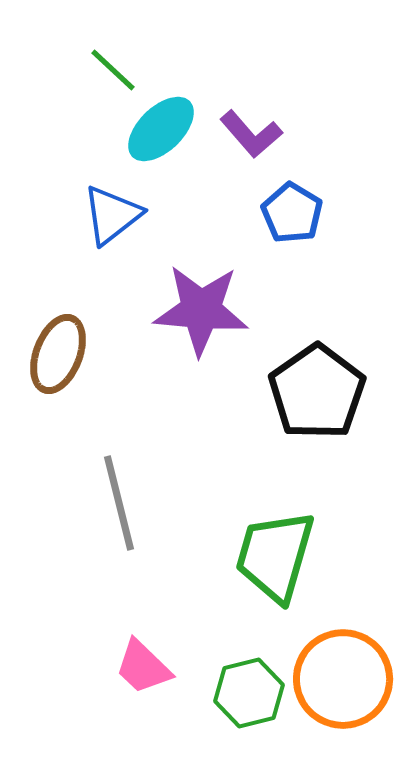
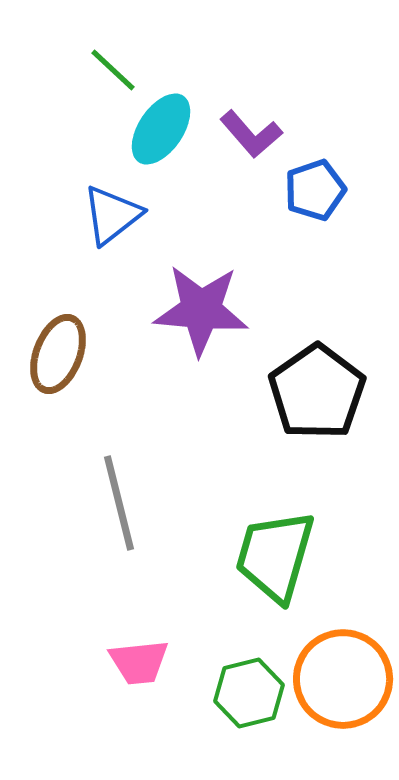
cyan ellipse: rotated 12 degrees counterclockwise
blue pentagon: moved 23 px right, 23 px up; rotated 22 degrees clockwise
pink trapezoid: moved 4 px left, 5 px up; rotated 50 degrees counterclockwise
